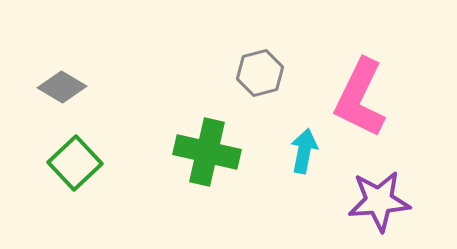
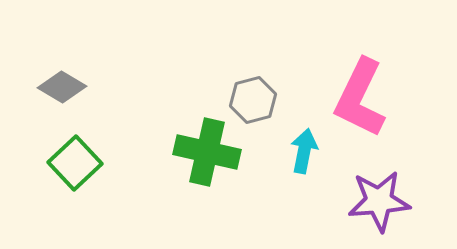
gray hexagon: moved 7 px left, 27 px down
